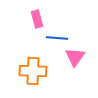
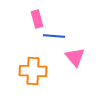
blue line: moved 3 px left, 2 px up
pink triangle: rotated 15 degrees counterclockwise
